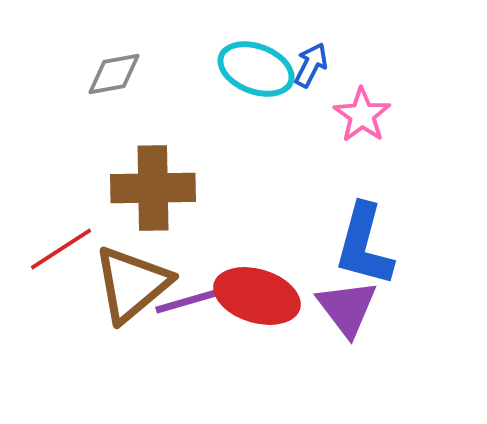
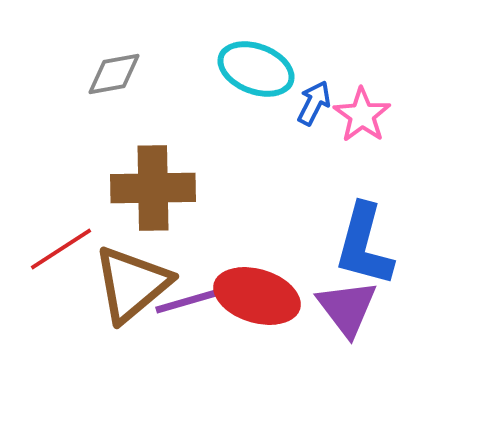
blue arrow: moved 3 px right, 38 px down
